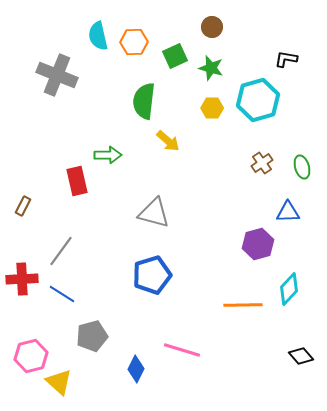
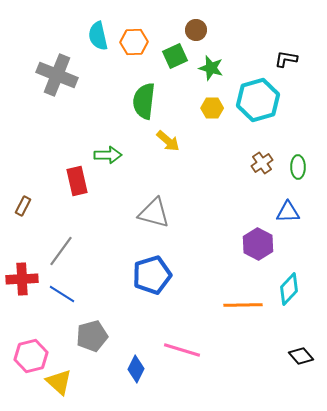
brown circle: moved 16 px left, 3 px down
green ellipse: moved 4 px left; rotated 15 degrees clockwise
purple hexagon: rotated 16 degrees counterclockwise
